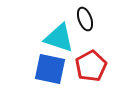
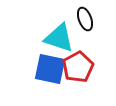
red pentagon: moved 13 px left, 1 px down
